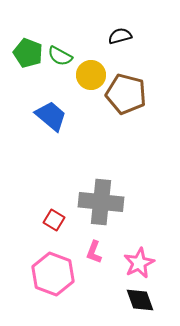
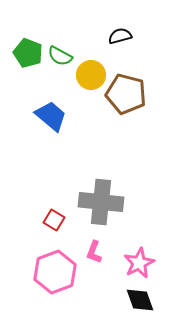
pink hexagon: moved 2 px right, 2 px up; rotated 18 degrees clockwise
